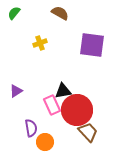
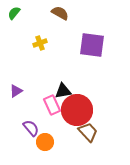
purple semicircle: rotated 30 degrees counterclockwise
